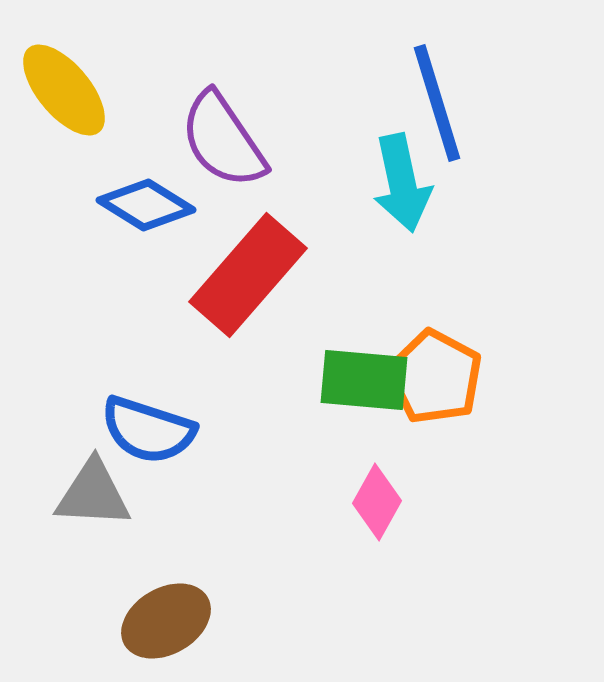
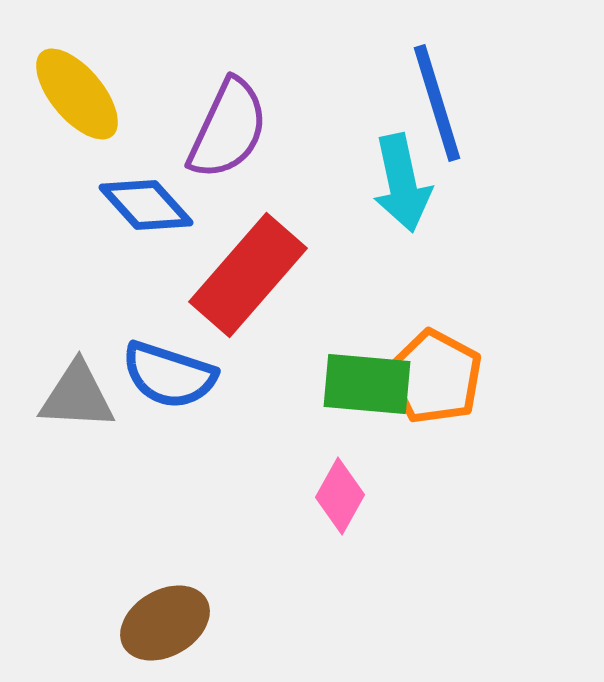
yellow ellipse: moved 13 px right, 4 px down
purple semicircle: moved 5 px right, 11 px up; rotated 121 degrees counterclockwise
blue diamond: rotated 16 degrees clockwise
green rectangle: moved 3 px right, 4 px down
blue semicircle: moved 21 px right, 55 px up
gray triangle: moved 16 px left, 98 px up
pink diamond: moved 37 px left, 6 px up
brown ellipse: moved 1 px left, 2 px down
